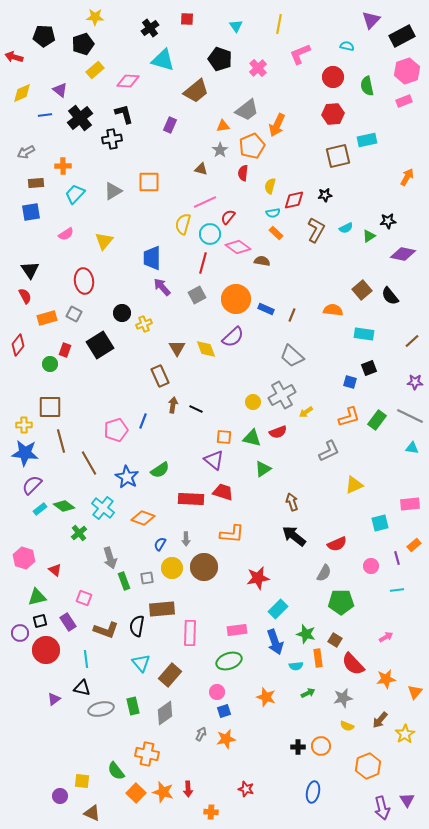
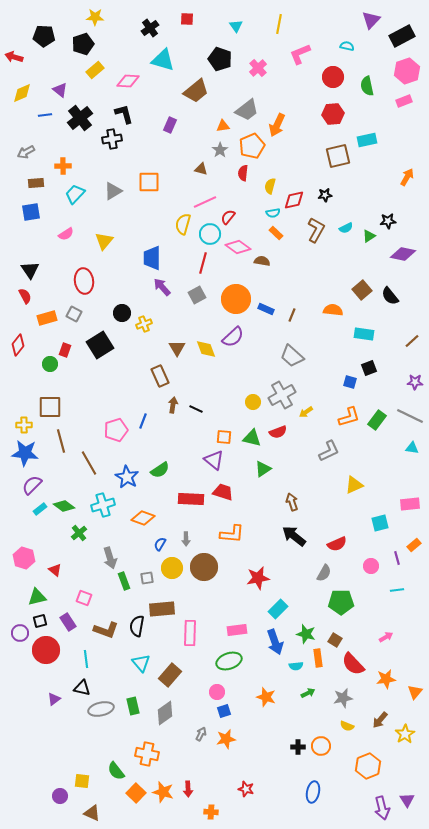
cyan cross at (103, 508): moved 3 px up; rotated 35 degrees clockwise
